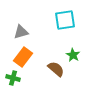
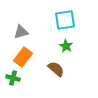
green star: moved 7 px left, 9 px up
